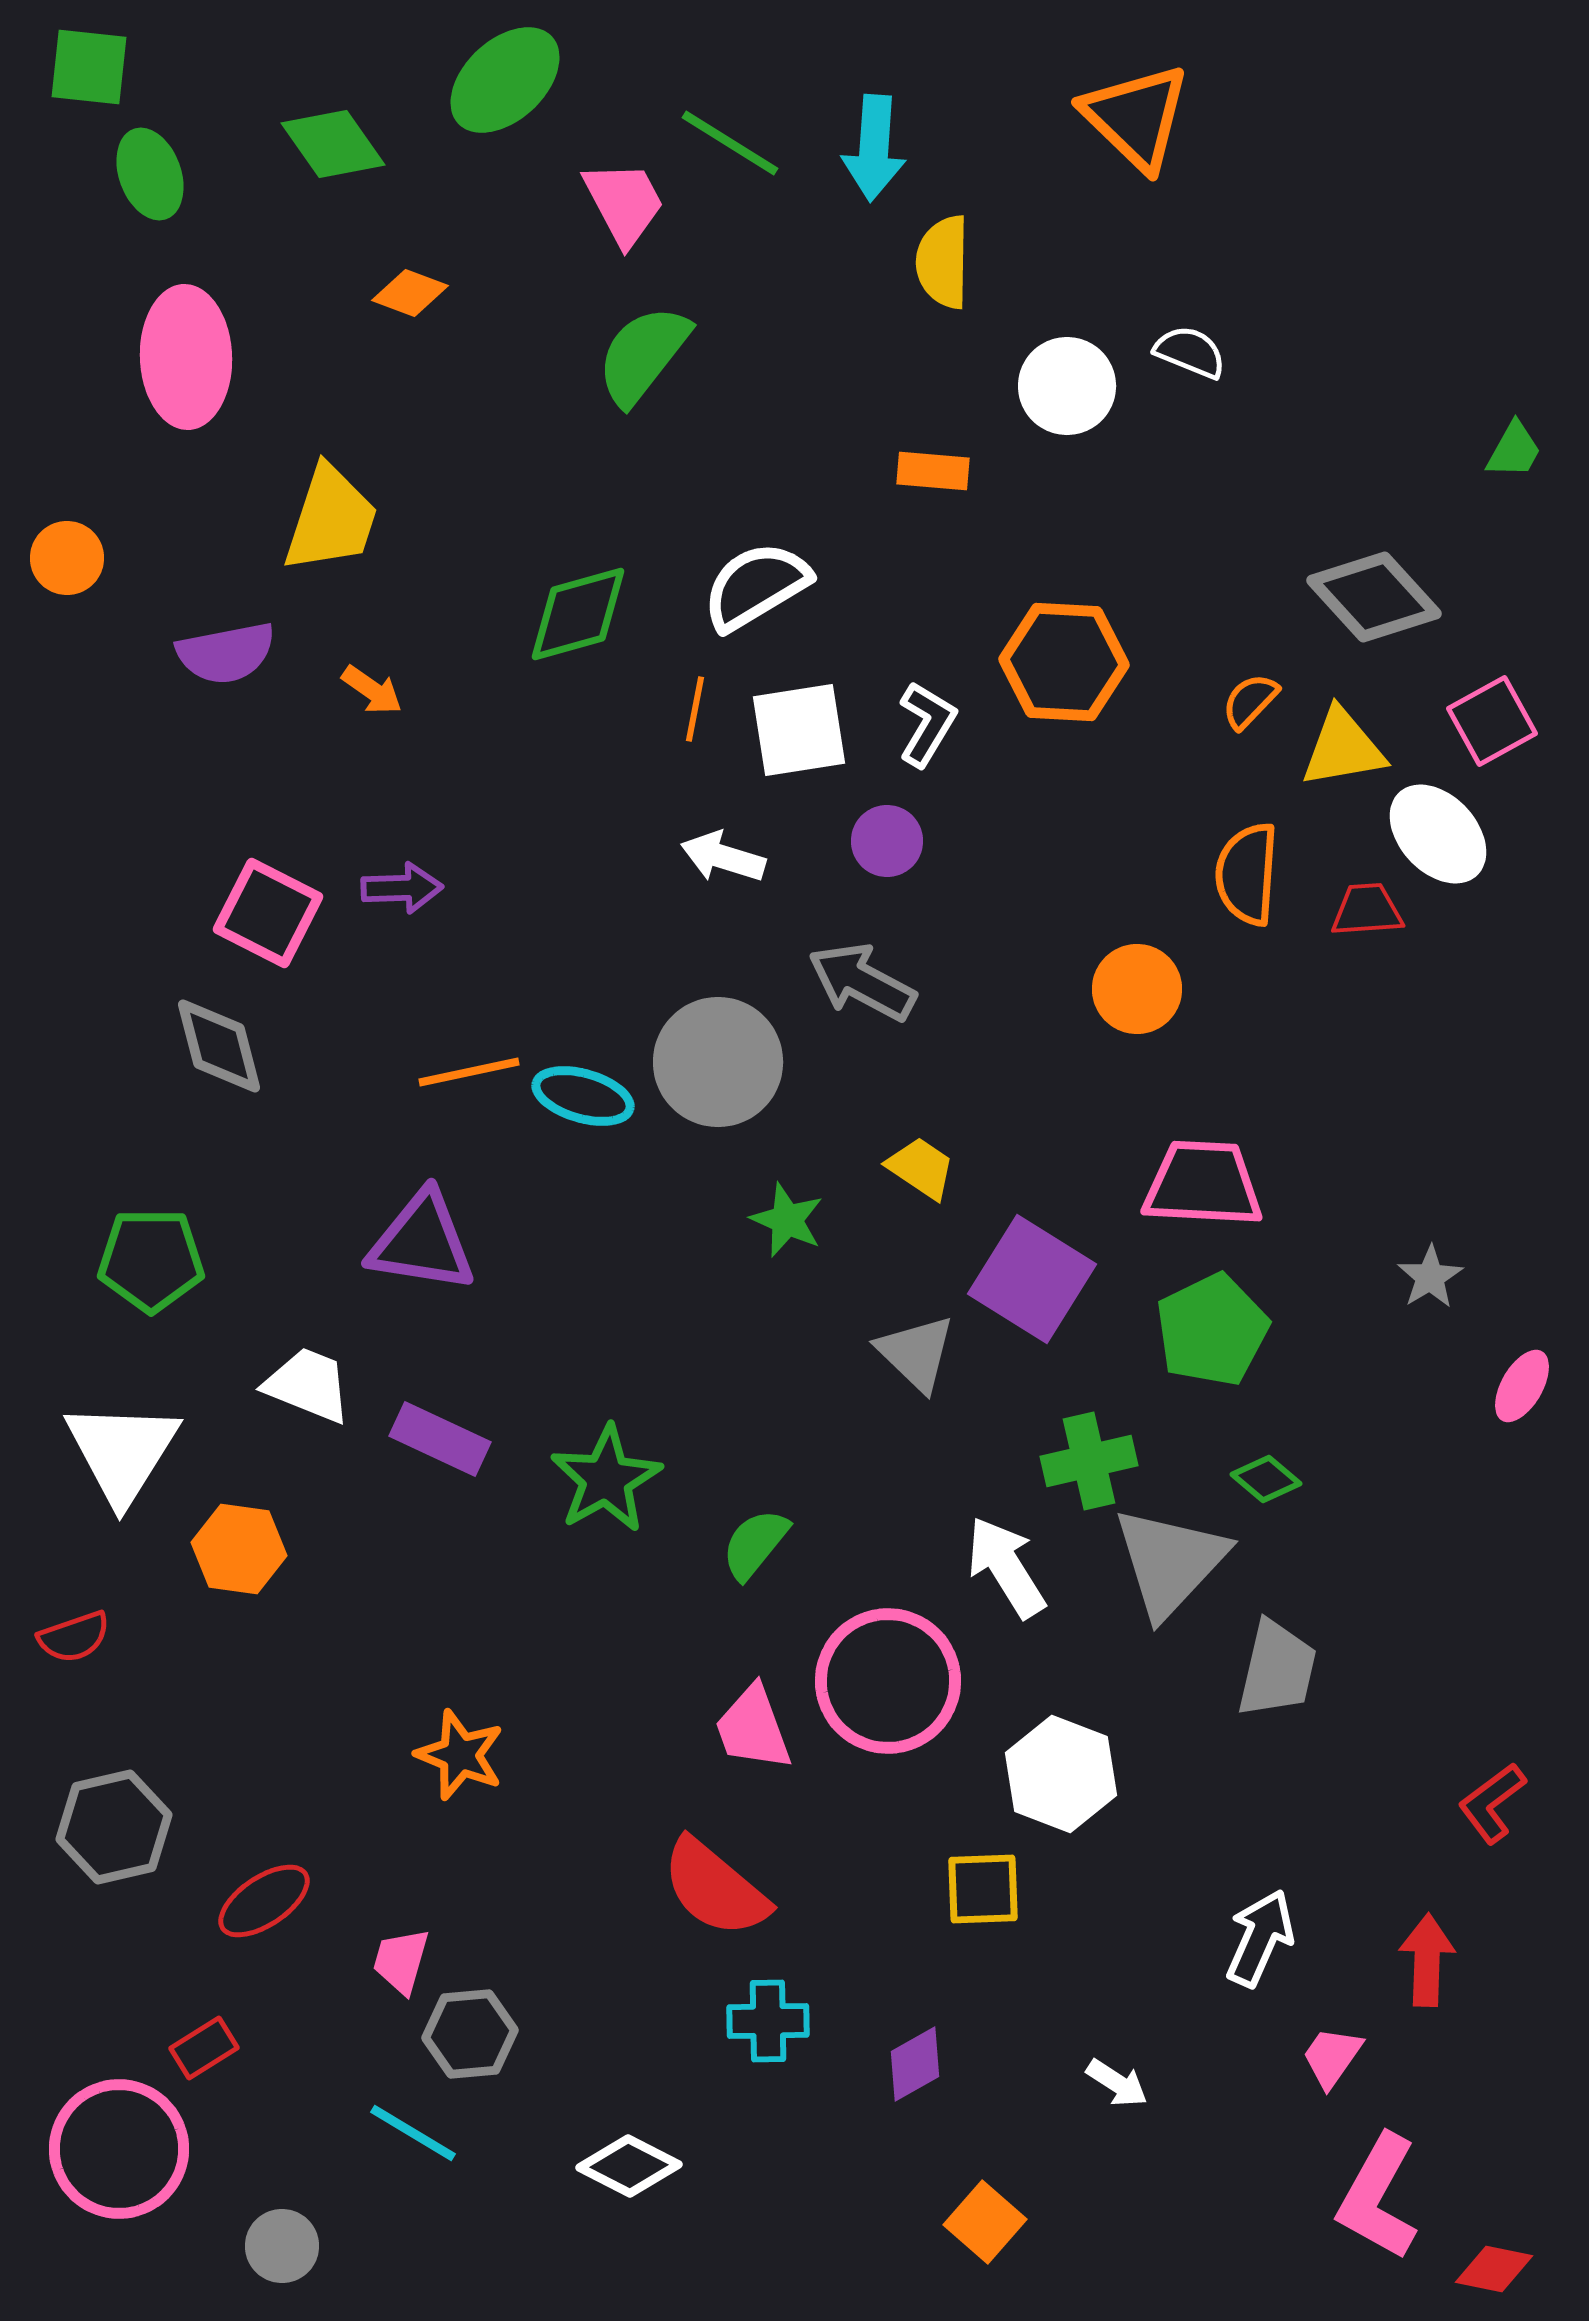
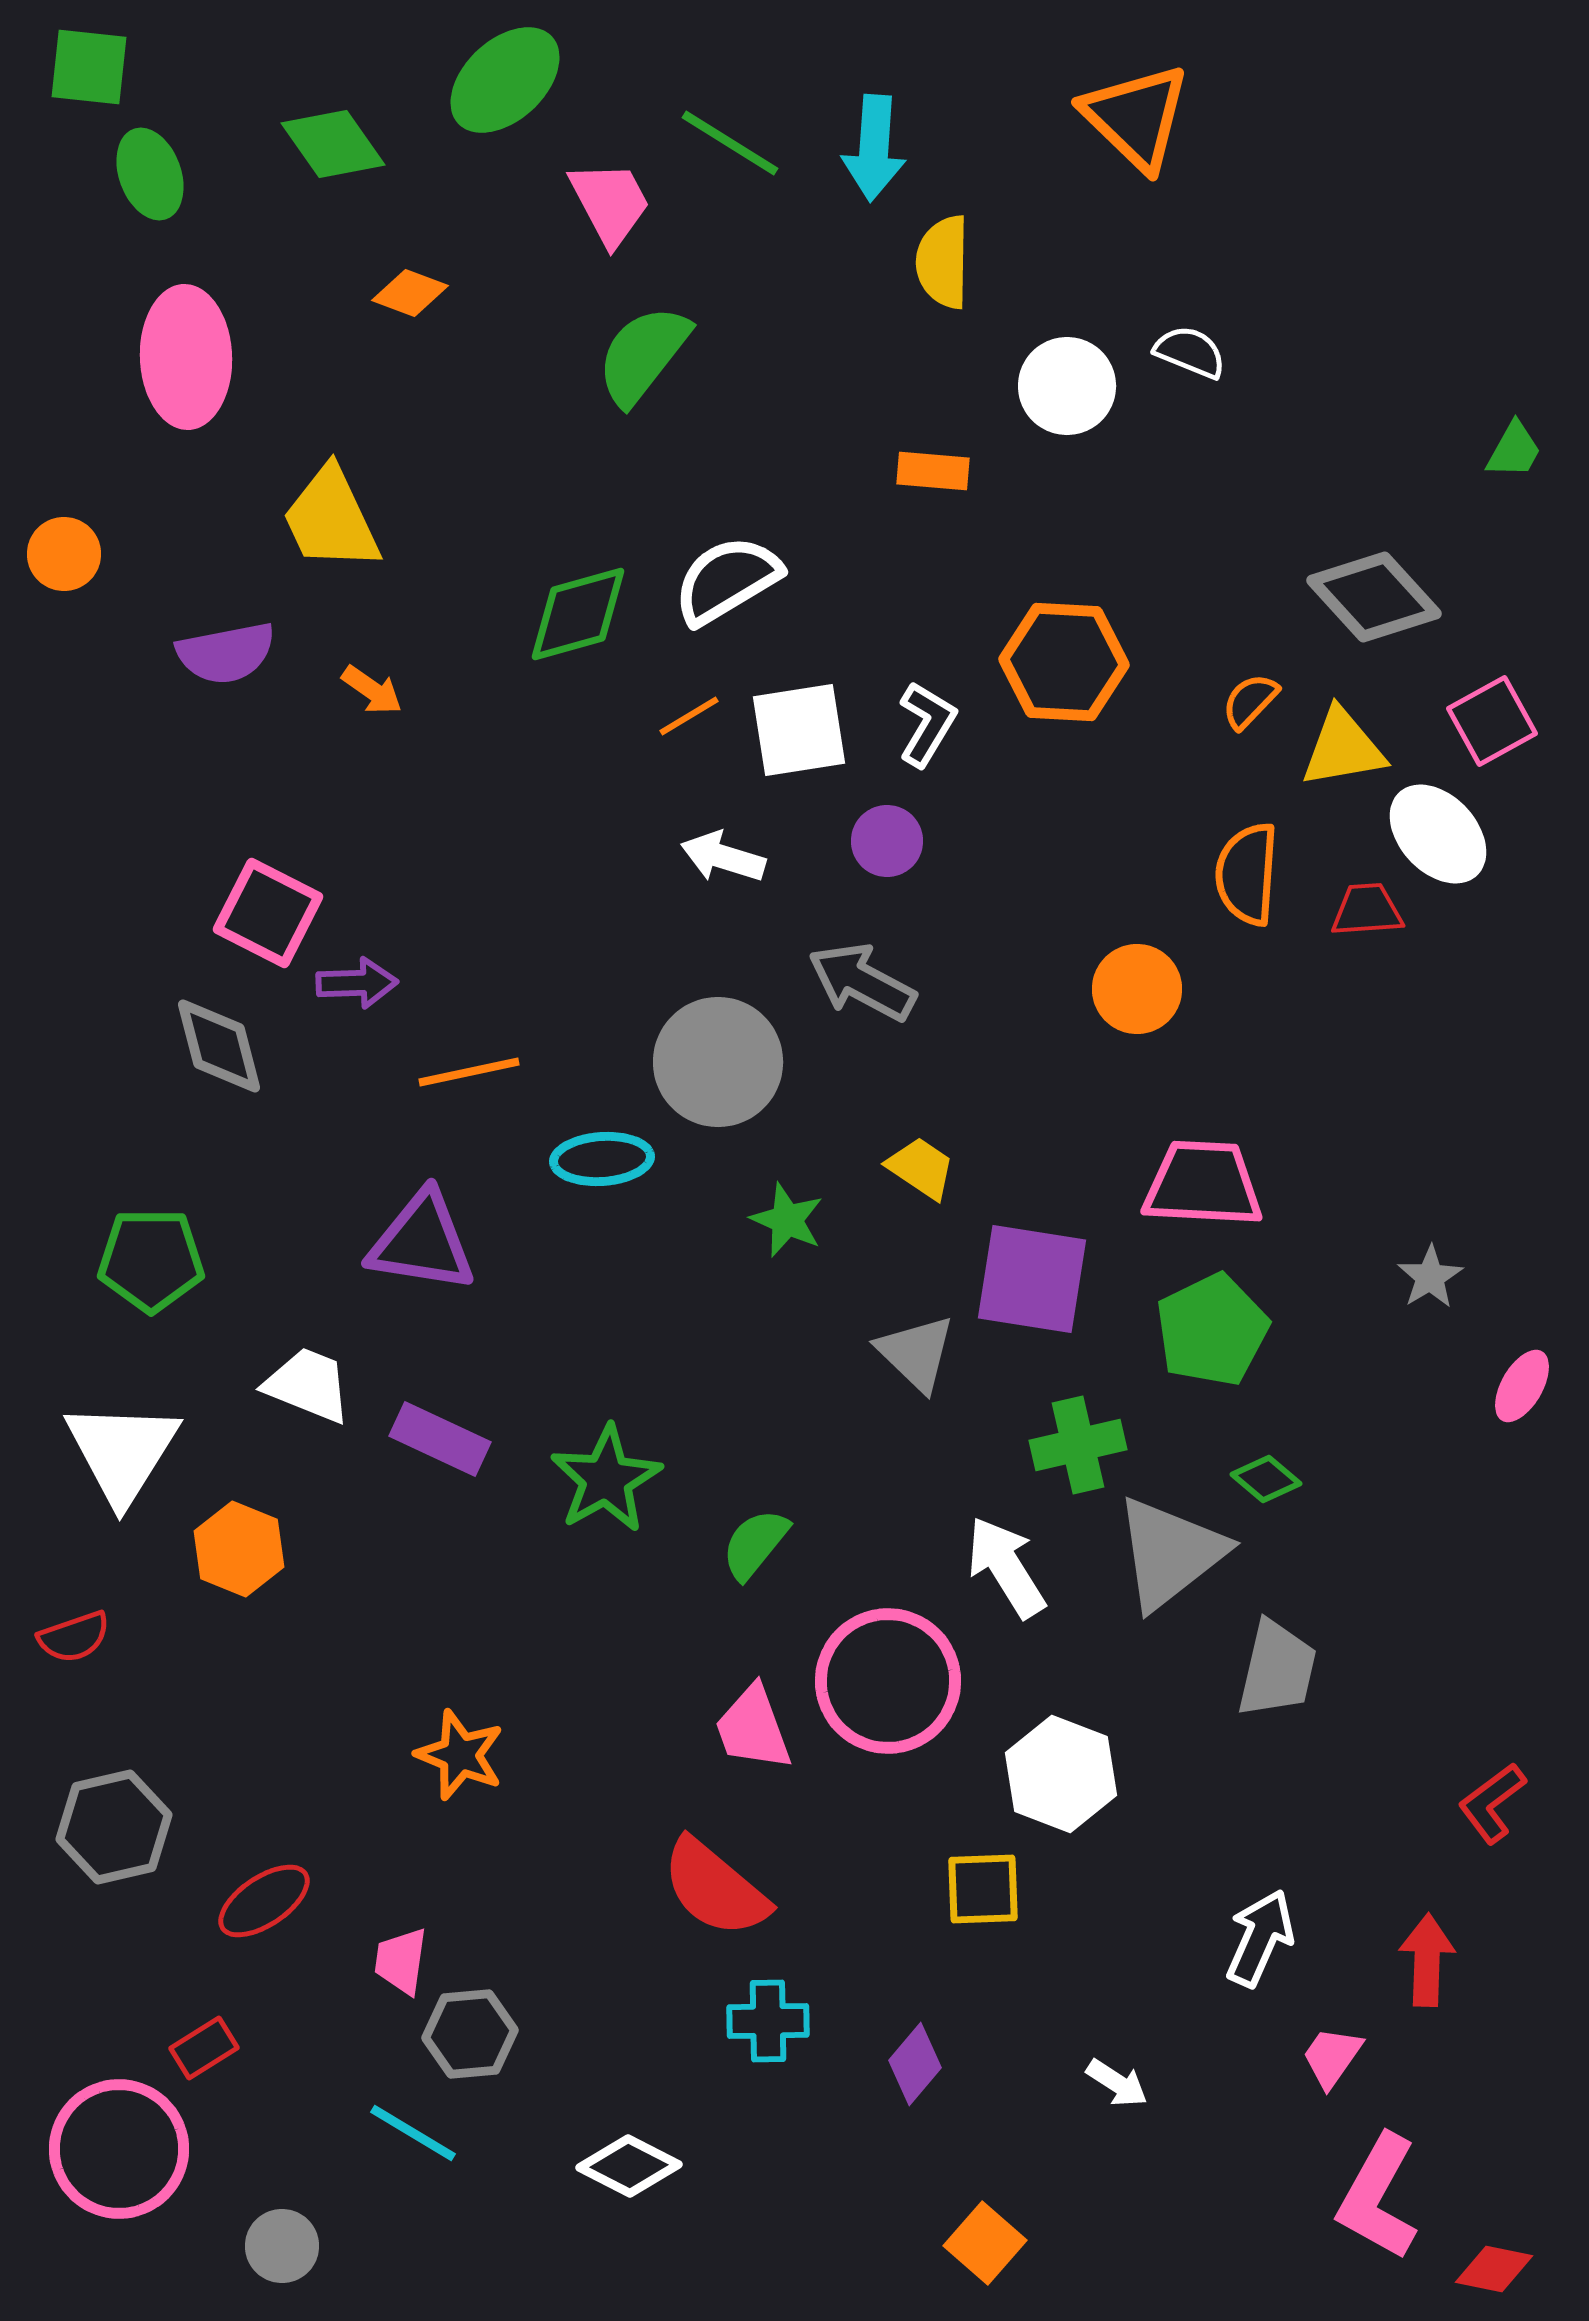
pink trapezoid at (624, 203): moved 14 px left
yellow trapezoid at (331, 519): rotated 137 degrees clockwise
orange circle at (67, 558): moved 3 px left, 4 px up
white semicircle at (756, 586): moved 29 px left, 6 px up
orange line at (695, 709): moved 6 px left, 7 px down; rotated 48 degrees clockwise
purple arrow at (402, 888): moved 45 px left, 95 px down
cyan ellipse at (583, 1096): moved 19 px right, 63 px down; rotated 20 degrees counterclockwise
purple square at (1032, 1279): rotated 23 degrees counterclockwise
green cross at (1089, 1461): moved 11 px left, 16 px up
orange hexagon at (239, 1549): rotated 14 degrees clockwise
gray triangle at (1170, 1562): moved 9 px up; rotated 9 degrees clockwise
pink trapezoid at (401, 1961): rotated 8 degrees counterclockwise
purple diamond at (915, 2064): rotated 20 degrees counterclockwise
orange square at (985, 2222): moved 21 px down
